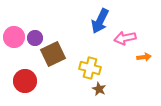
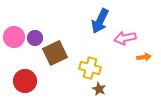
brown square: moved 2 px right, 1 px up
